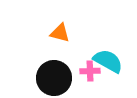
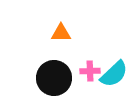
orange triangle: moved 1 px right; rotated 15 degrees counterclockwise
cyan semicircle: moved 6 px right, 13 px down; rotated 108 degrees clockwise
